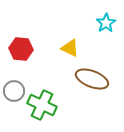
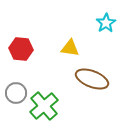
yellow triangle: rotated 18 degrees counterclockwise
gray circle: moved 2 px right, 2 px down
green cross: moved 2 px right, 1 px down; rotated 24 degrees clockwise
